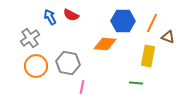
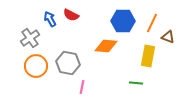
blue arrow: moved 2 px down
orange diamond: moved 1 px right, 2 px down
